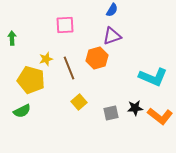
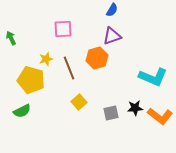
pink square: moved 2 px left, 4 px down
green arrow: moved 1 px left; rotated 24 degrees counterclockwise
